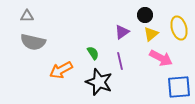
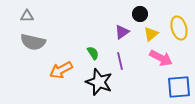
black circle: moved 5 px left, 1 px up
